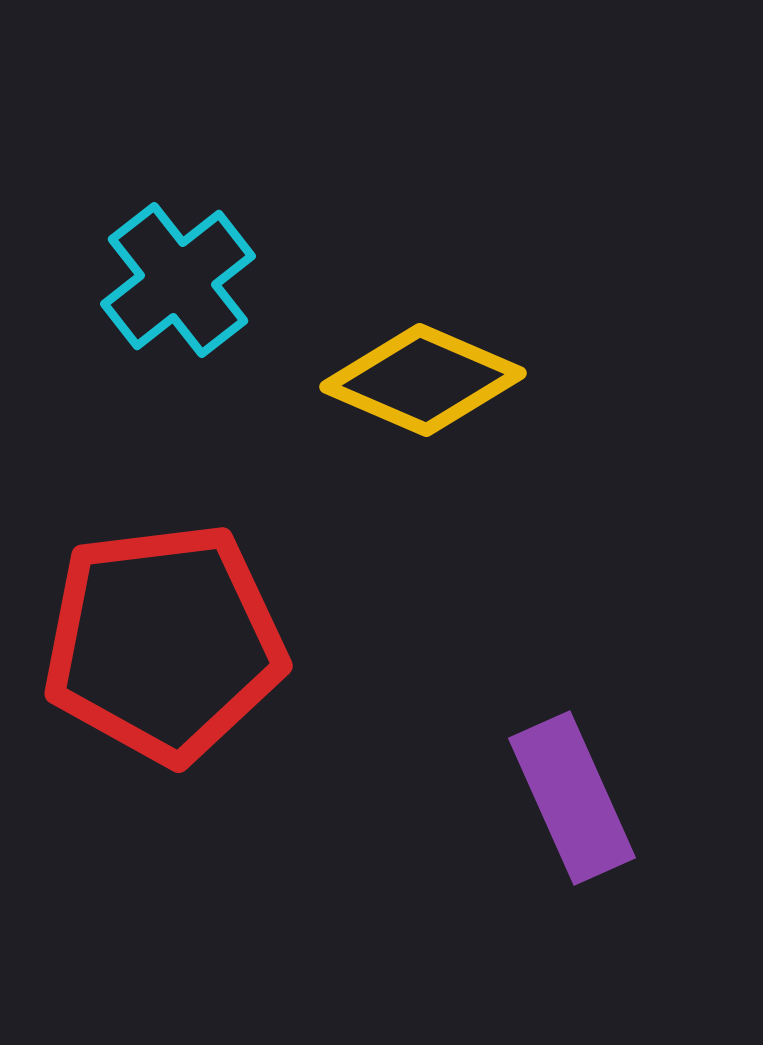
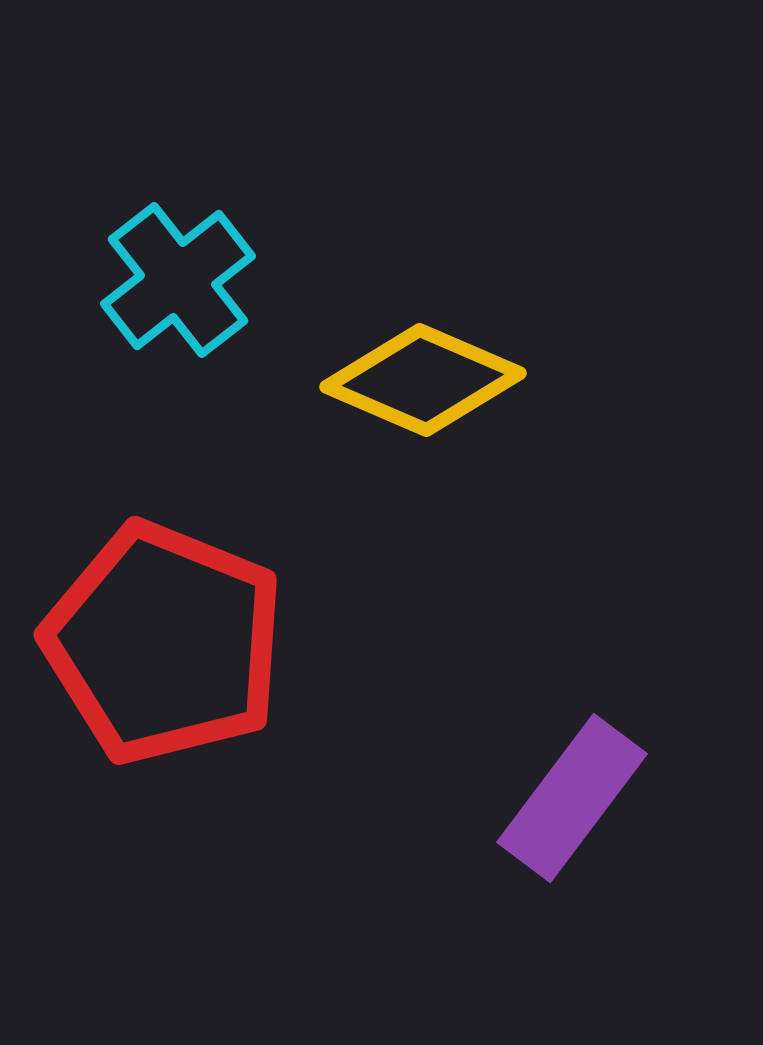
red pentagon: rotated 29 degrees clockwise
purple rectangle: rotated 61 degrees clockwise
